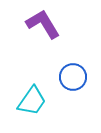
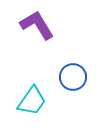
purple L-shape: moved 6 px left, 1 px down
